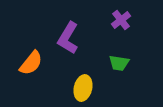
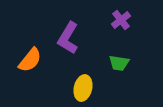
orange semicircle: moved 1 px left, 3 px up
